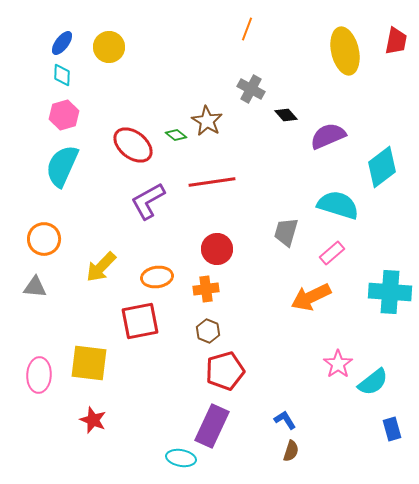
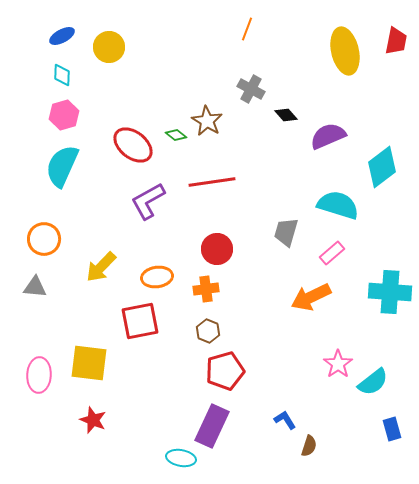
blue ellipse at (62, 43): moved 7 px up; rotated 25 degrees clockwise
brown semicircle at (291, 451): moved 18 px right, 5 px up
